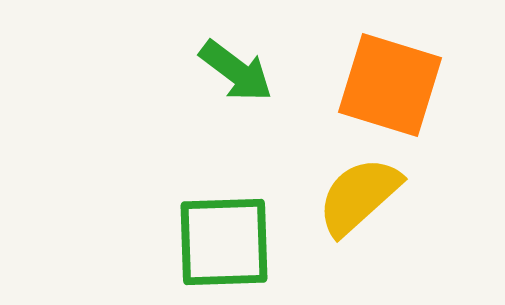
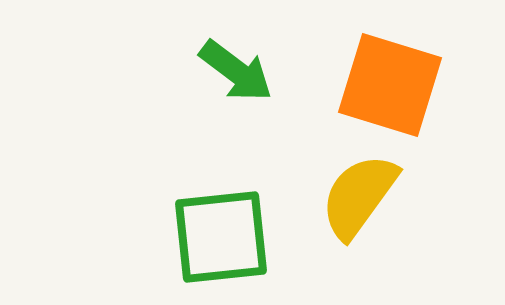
yellow semicircle: rotated 12 degrees counterclockwise
green square: moved 3 px left, 5 px up; rotated 4 degrees counterclockwise
